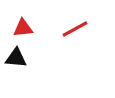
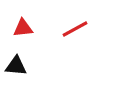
black triangle: moved 8 px down
